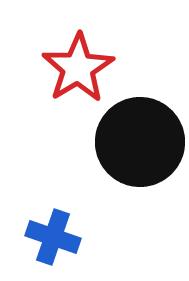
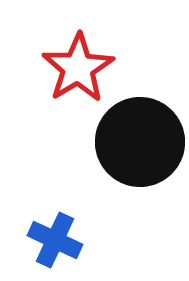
blue cross: moved 2 px right, 3 px down; rotated 6 degrees clockwise
